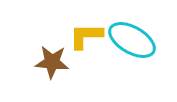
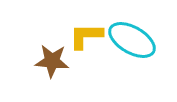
brown star: moved 1 px up
